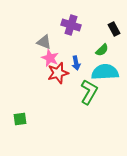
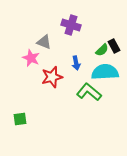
black rectangle: moved 17 px down
pink star: moved 19 px left
red star: moved 6 px left, 4 px down
green L-shape: rotated 80 degrees counterclockwise
